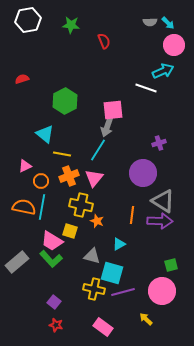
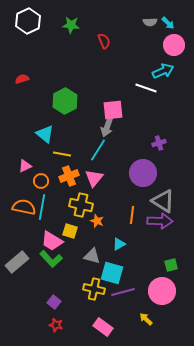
white hexagon at (28, 20): moved 1 px down; rotated 15 degrees counterclockwise
